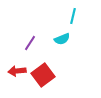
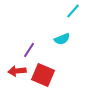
cyan line: moved 5 px up; rotated 28 degrees clockwise
purple line: moved 1 px left, 7 px down
red square: rotated 30 degrees counterclockwise
